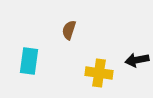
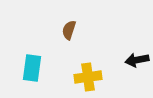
cyan rectangle: moved 3 px right, 7 px down
yellow cross: moved 11 px left, 4 px down; rotated 16 degrees counterclockwise
